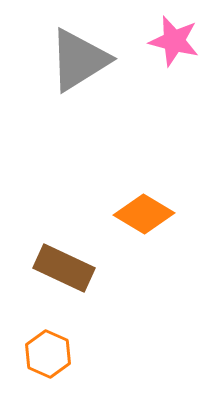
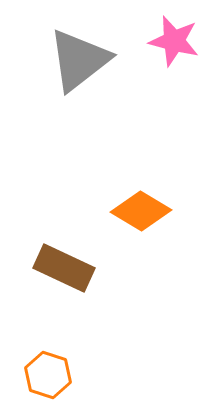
gray triangle: rotated 6 degrees counterclockwise
orange diamond: moved 3 px left, 3 px up
orange hexagon: moved 21 px down; rotated 6 degrees counterclockwise
